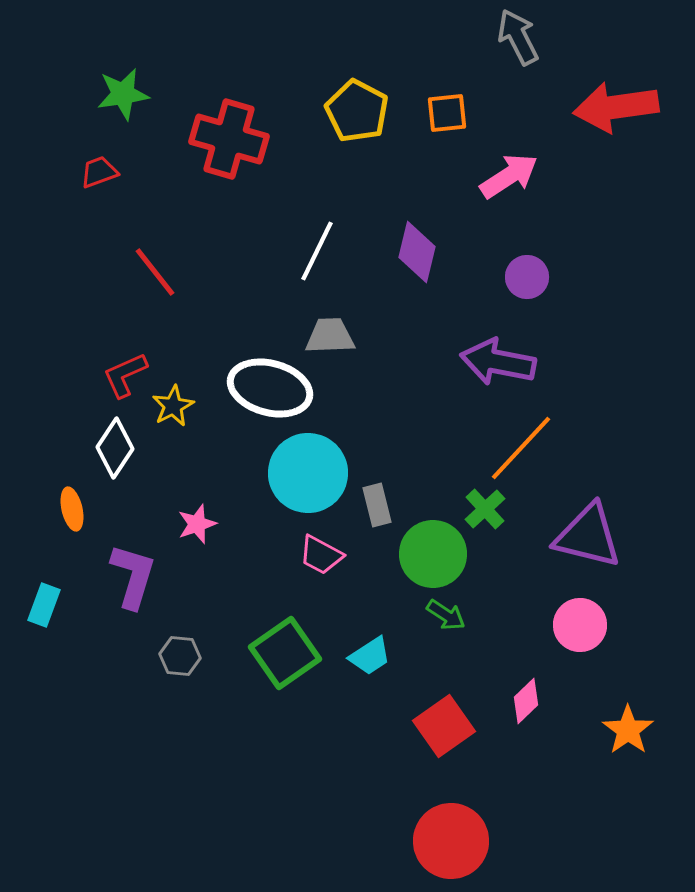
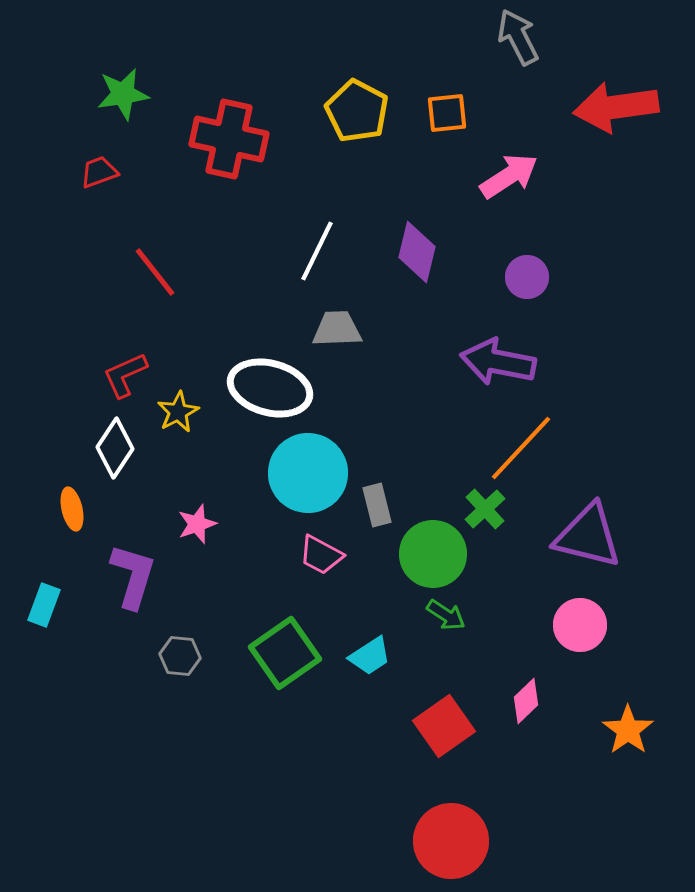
red cross: rotated 4 degrees counterclockwise
gray trapezoid: moved 7 px right, 7 px up
yellow star: moved 5 px right, 6 px down
